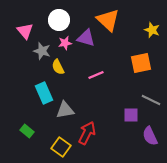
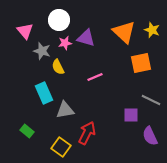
orange triangle: moved 16 px right, 12 px down
pink line: moved 1 px left, 2 px down
